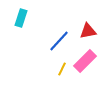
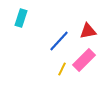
pink rectangle: moved 1 px left, 1 px up
